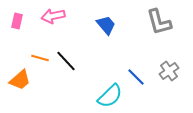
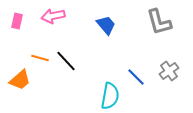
cyan semicircle: rotated 36 degrees counterclockwise
